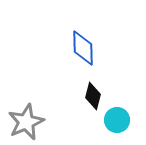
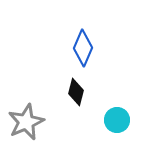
blue diamond: rotated 24 degrees clockwise
black diamond: moved 17 px left, 4 px up
